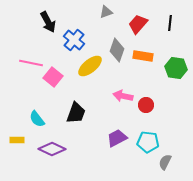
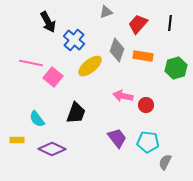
green hexagon: rotated 25 degrees counterclockwise
purple trapezoid: rotated 80 degrees clockwise
